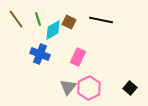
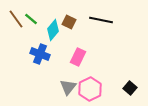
green line: moved 7 px left; rotated 32 degrees counterclockwise
cyan diamond: rotated 20 degrees counterclockwise
pink hexagon: moved 1 px right, 1 px down
